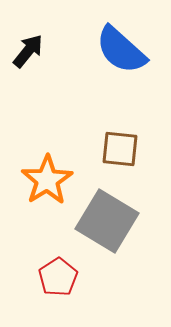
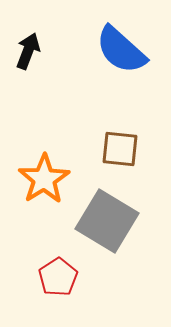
black arrow: rotated 18 degrees counterclockwise
orange star: moved 3 px left, 1 px up
